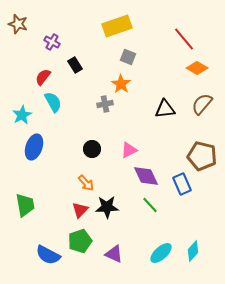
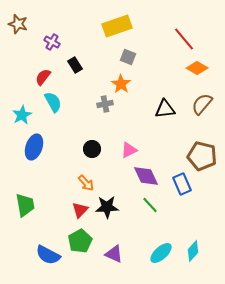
green pentagon: rotated 10 degrees counterclockwise
